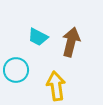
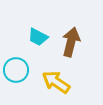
yellow arrow: moved 4 px up; rotated 48 degrees counterclockwise
